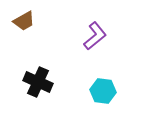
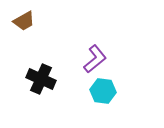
purple L-shape: moved 23 px down
black cross: moved 3 px right, 3 px up
